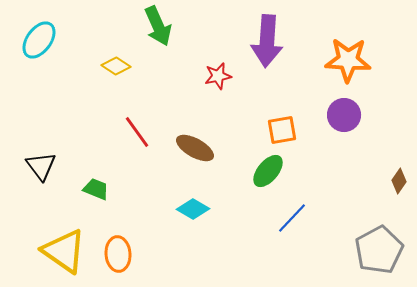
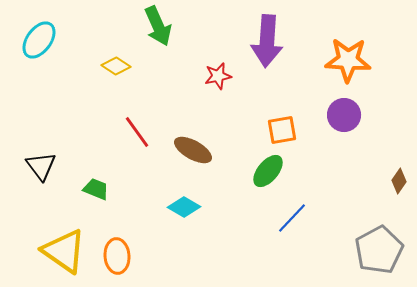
brown ellipse: moved 2 px left, 2 px down
cyan diamond: moved 9 px left, 2 px up
orange ellipse: moved 1 px left, 2 px down
